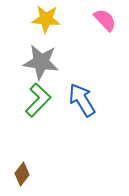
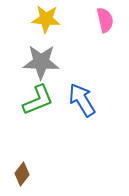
pink semicircle: rotated 30 degrees clockwise
gray star: rotated 6 degrees counterclockwise
green L-shape: rotated 24 degrees clockwise
